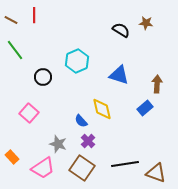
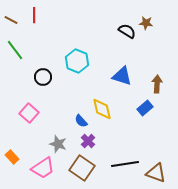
black semicircle: moved 6 px right, 1 px down
cyan hexagon: rotated 15 degrees counterclockwise
blue triangle: moved 3 px right, 1 px down
